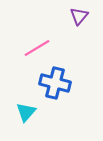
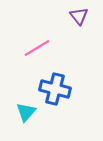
purple triangle: rotated 18 degrees counterclockwise
blue cross: moved 6 px down
